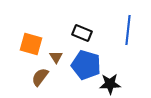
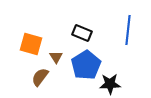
blue pentagon: rotated 24 degrees clockwise
